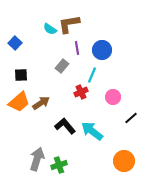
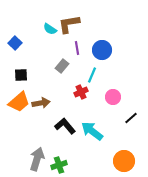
brown arrow: rotated 24 degrees clockwise
